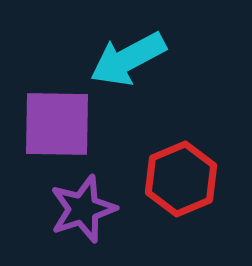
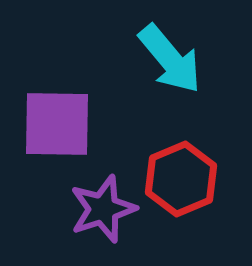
cyan arrow: moved 42 px right; rotated 102 degrees counterclockwise
purple star: moved 20 px right
